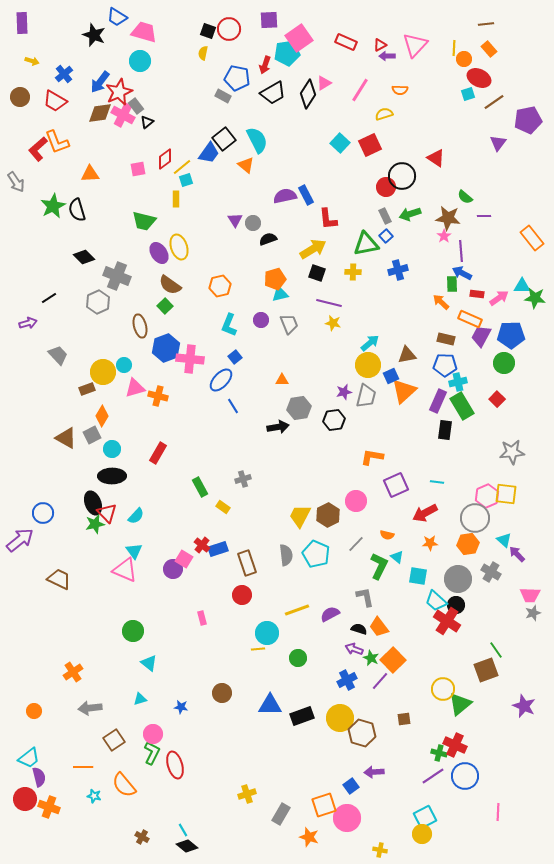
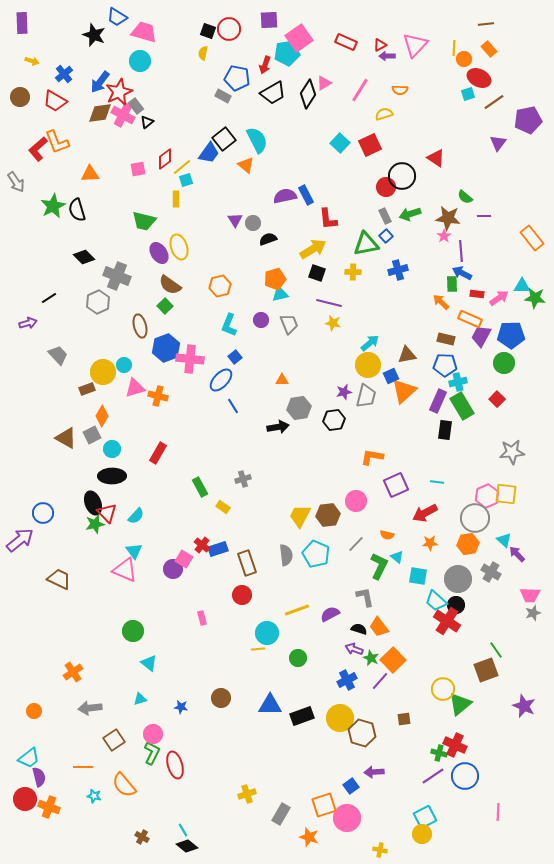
brown hexagon at (328, 515): rotated 20 degrees clockwise
brown circle at (222, 693): moved 1 px left, 5 px down
